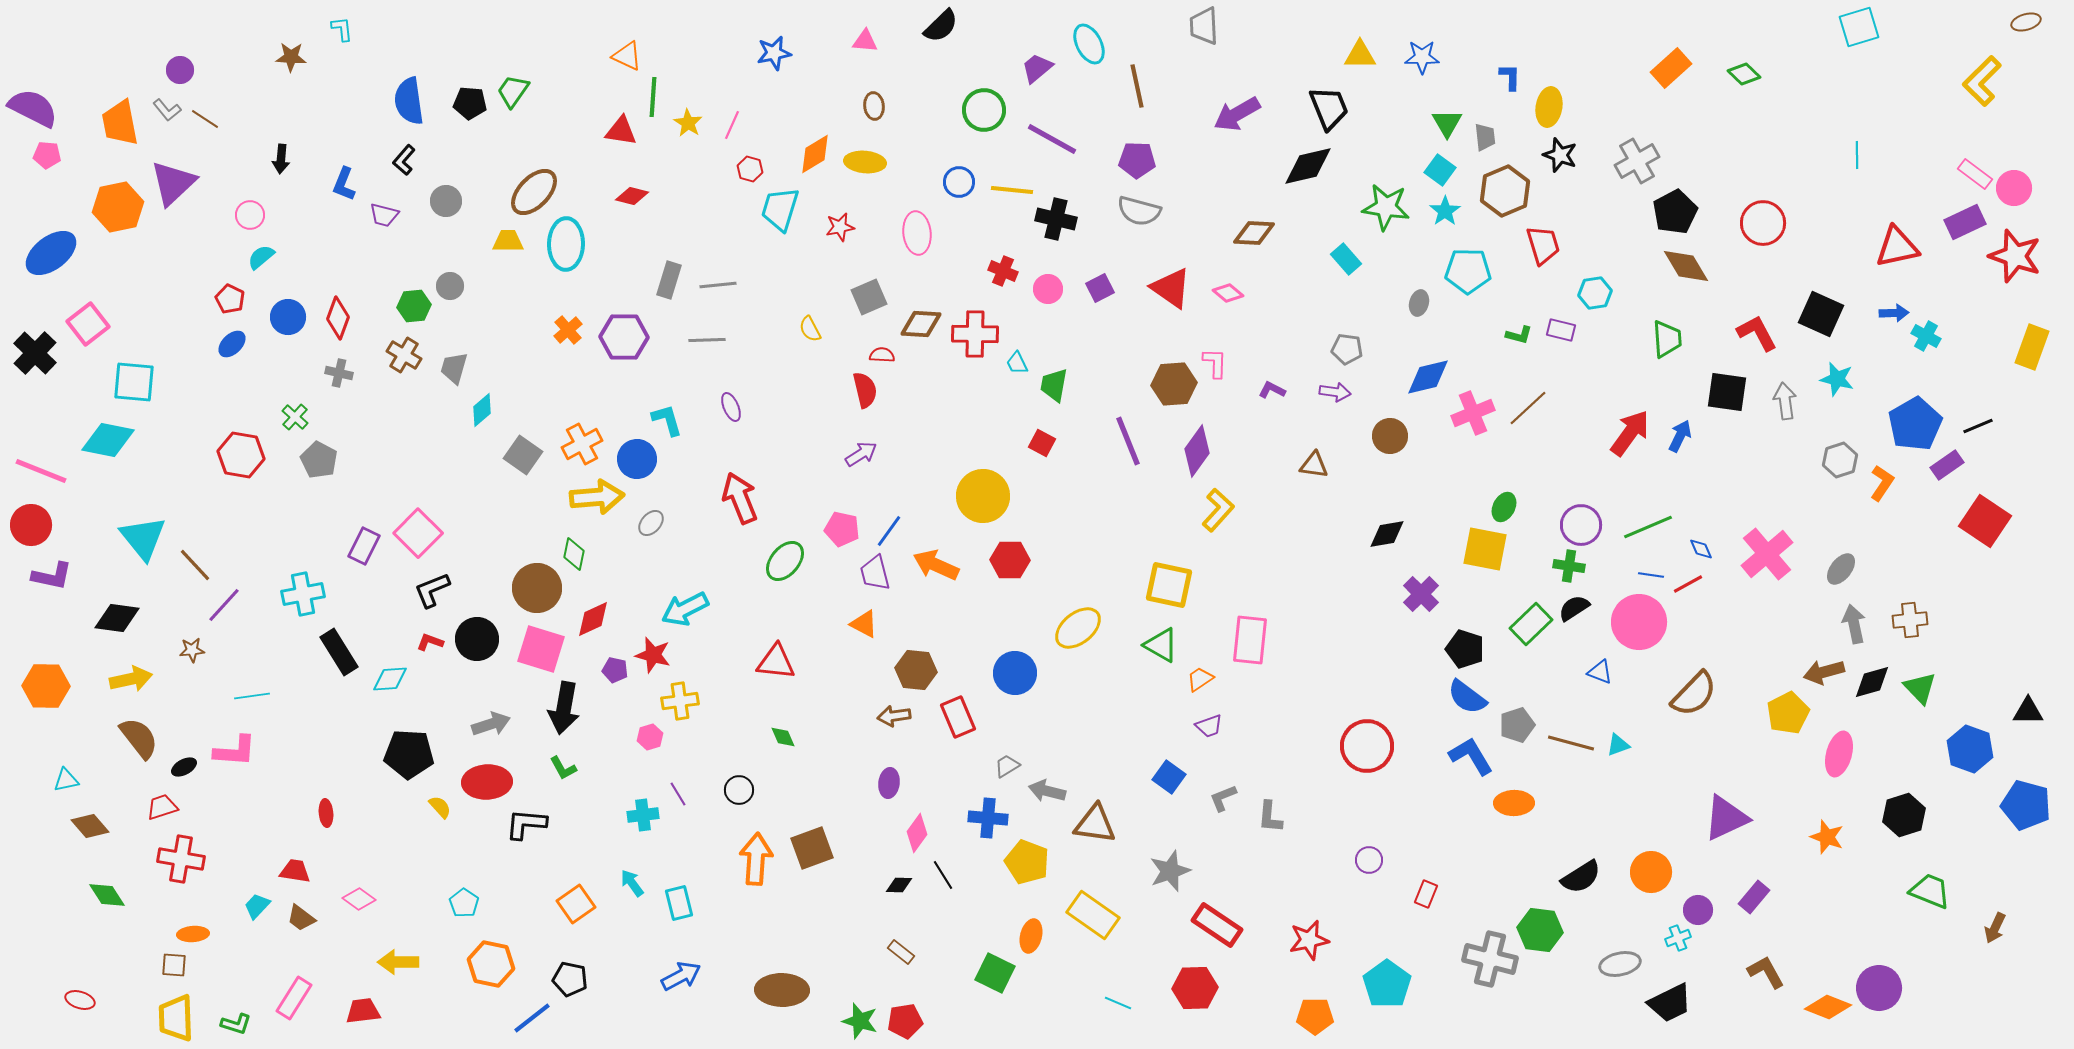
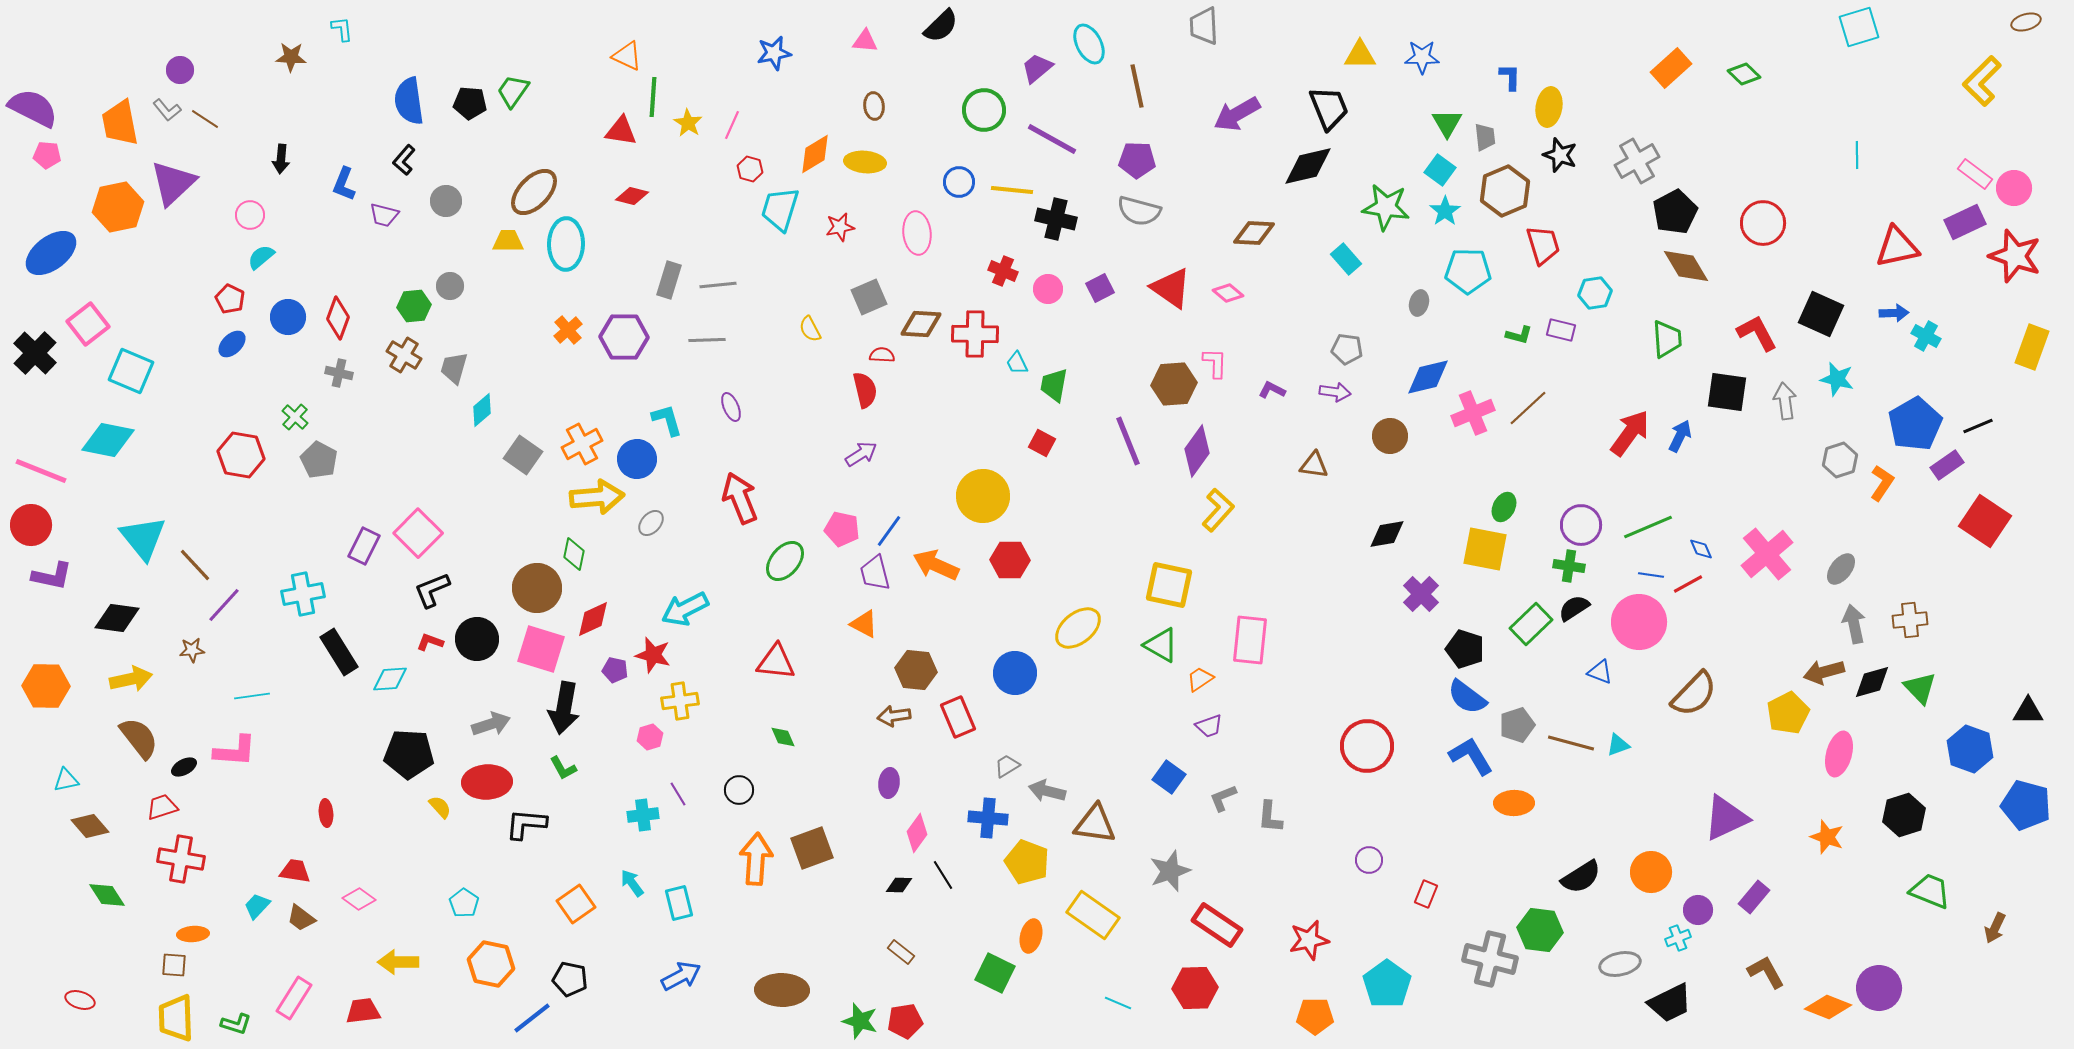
cyan square at (134, 382): moved 3 px left, 11 px up; rotated 18 degrees clockwise
